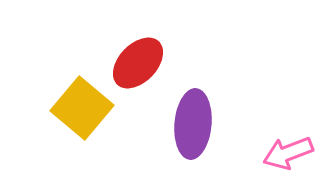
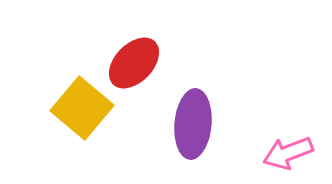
red ellipse: moved 4 px left
